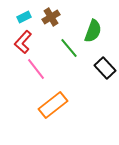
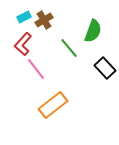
brown cross: moved 7 px left, 3 px down
red L-shape: moved 2 px down
